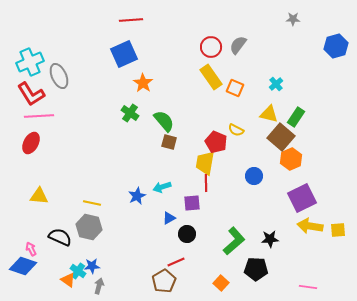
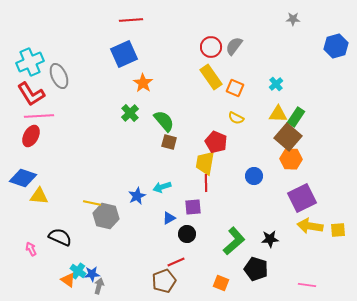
gray semicircle at (238, 45): moved 4 px left, 1 px down
green cross at (130, 113): rotated 12 degrees clockwise
yellow triangle at (269, 114): moved 9 px right; rotated 12 degrees counterclockwise
yellow semicircle at (236, 130): moved 12 px up
brown square at (281, 137): moved 7 px right
red ellipse at (31, 143): moved 7 px up
orange hexagon at (291, 159): rotated 25 degrees clockwise
purple square at (192, 203): moved 1 px right, 4 px down
gray hexagon at (89, 227): moved 17 px right, 11 px up
blue diamond at (23, 266): moved 88 px up
blue star at (92, 266): moved 8 px down
black pentagon at (256, 269): rotated 15 degrees clockwise
brown pentagon at (164, 281): rotated 10 degrees clockwise
orange square at (221, 283): rotated 21 degrees counterclockwise
pink line at (308, 287): moved 1 px left, 2 px up
